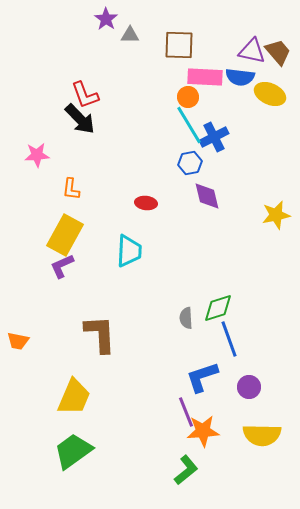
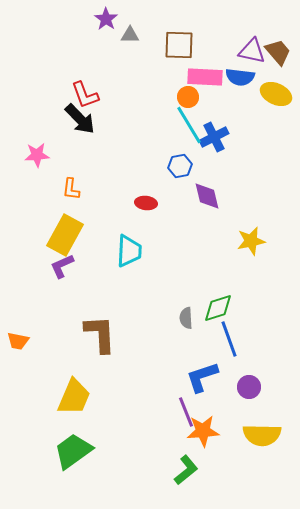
yellow ellipse: moved 6 px right
blue hexagon: moved 10 px left, 3 px down
yellow star: moved 25 px left, 26 px down
